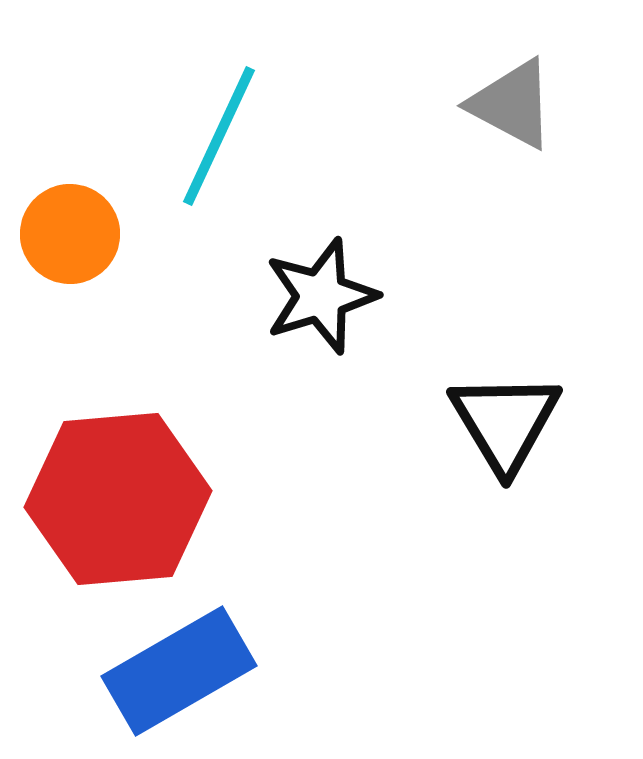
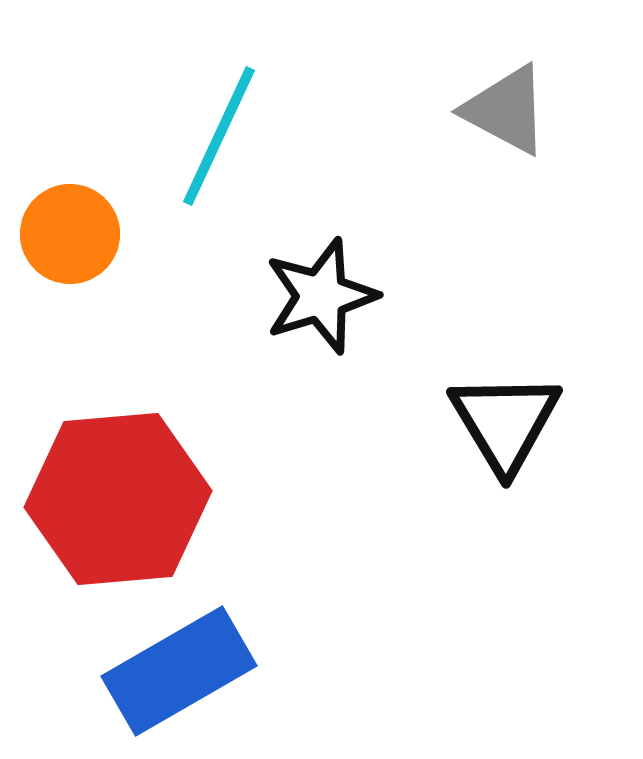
gray triangle: moved 6 px left, 6 px down
